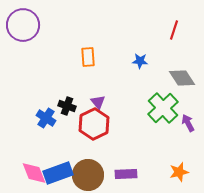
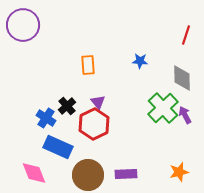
red line: moved 12 px right, 5 px down
orange rectangle: moved 8 px down
gray diamond: rotated 32 degrees clockwise
black cross: rotated 30 degrees clockwise
purple arrow: moved 3 px left, 8 px up
blue rectangle: moved 26 px up; rotated 44 degrees clockwise
